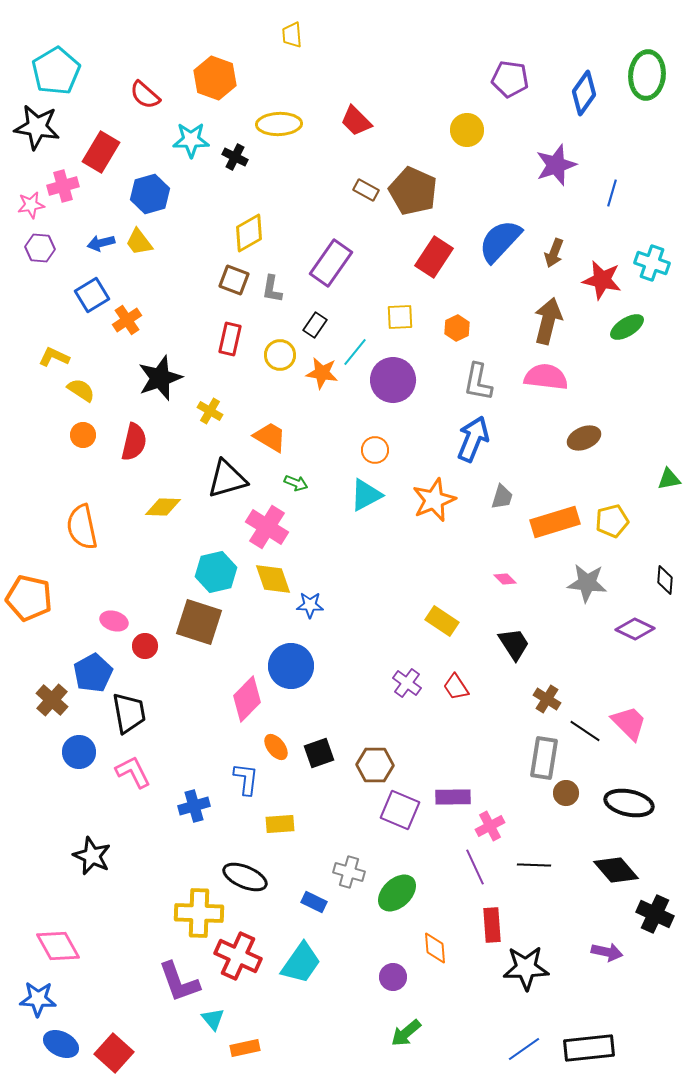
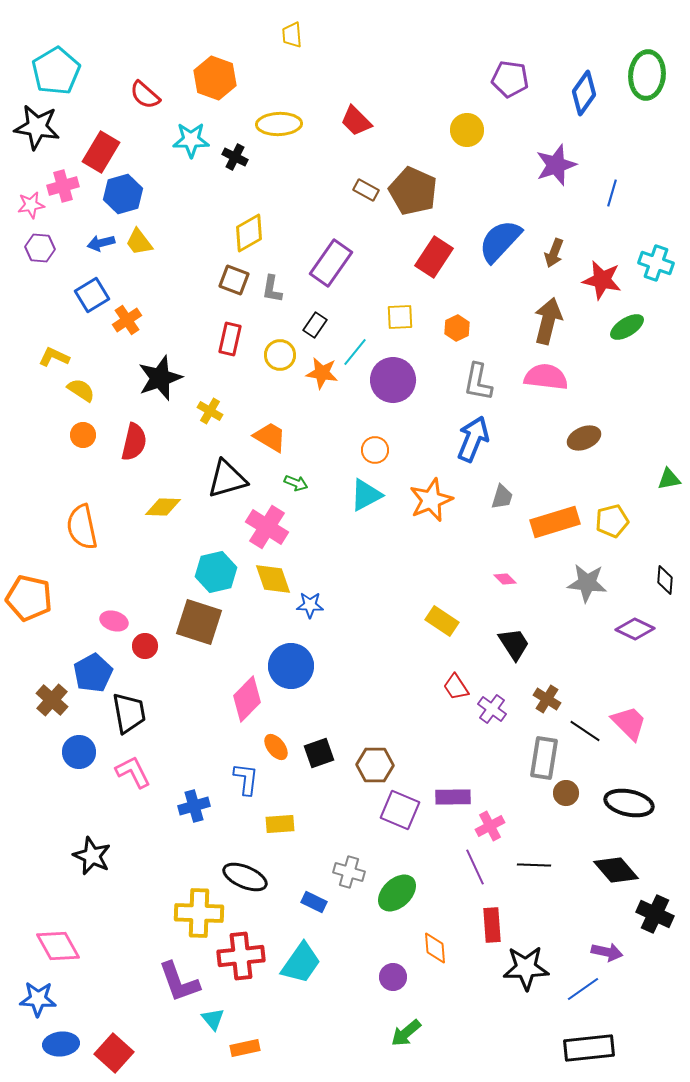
blue hexagon at (150, 194): moved 27 px left
cyan cross at (652, 263): moved 4 px right
orange star at (434, 500): moved 3 px left
purple cross at (407, 683): moved 85 px right, 26 px down
red cross at (238, 956): moved 3 px right; rotated 30 degrees counterclockwise
blue ellipse at (61, 1044): rotated 32 degrees counterclockwise
blue line at (524, 1049): moved 59 px right, 60 px up
